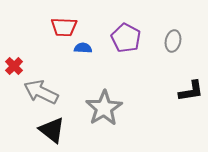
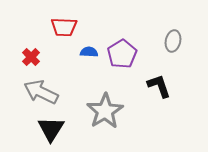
purple pentagon: moved 4 px left, 16 px down; rotated 12 degrees clockwise
blue semicircle: moved 6 px right, 4 px down
red cross: moved 17 px right, 9 px up
black L-shape: moved 32 px left, 5 px up; rotated 100 degrees counterclockwise
gray star: moved 1 px right, 3 px down
black triangle: moved 1 px left, 1 px up; rotated 24 degrees clockwise
